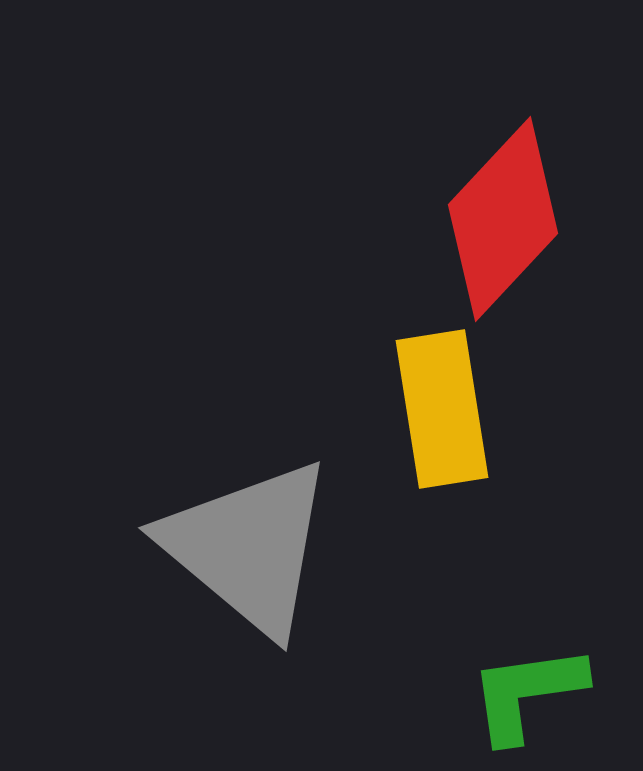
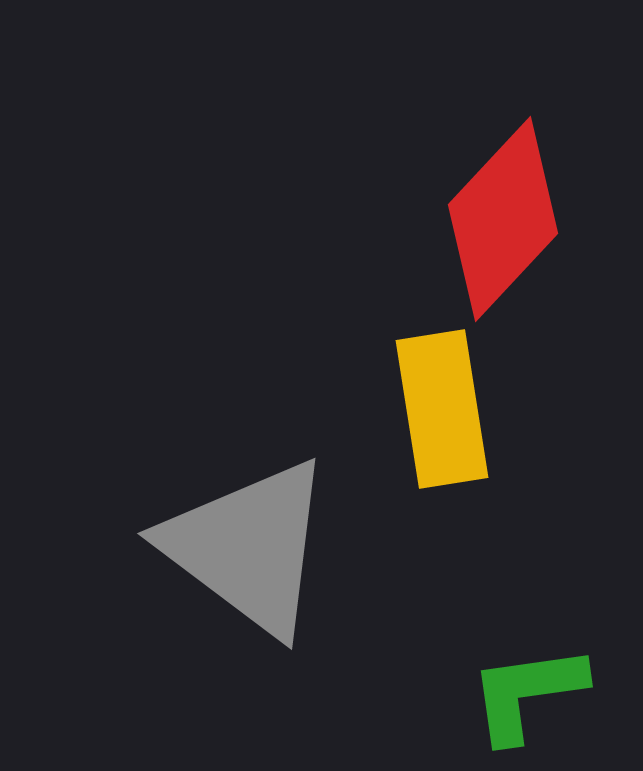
gray triangle: rotated 3 degrees counterclockwise
